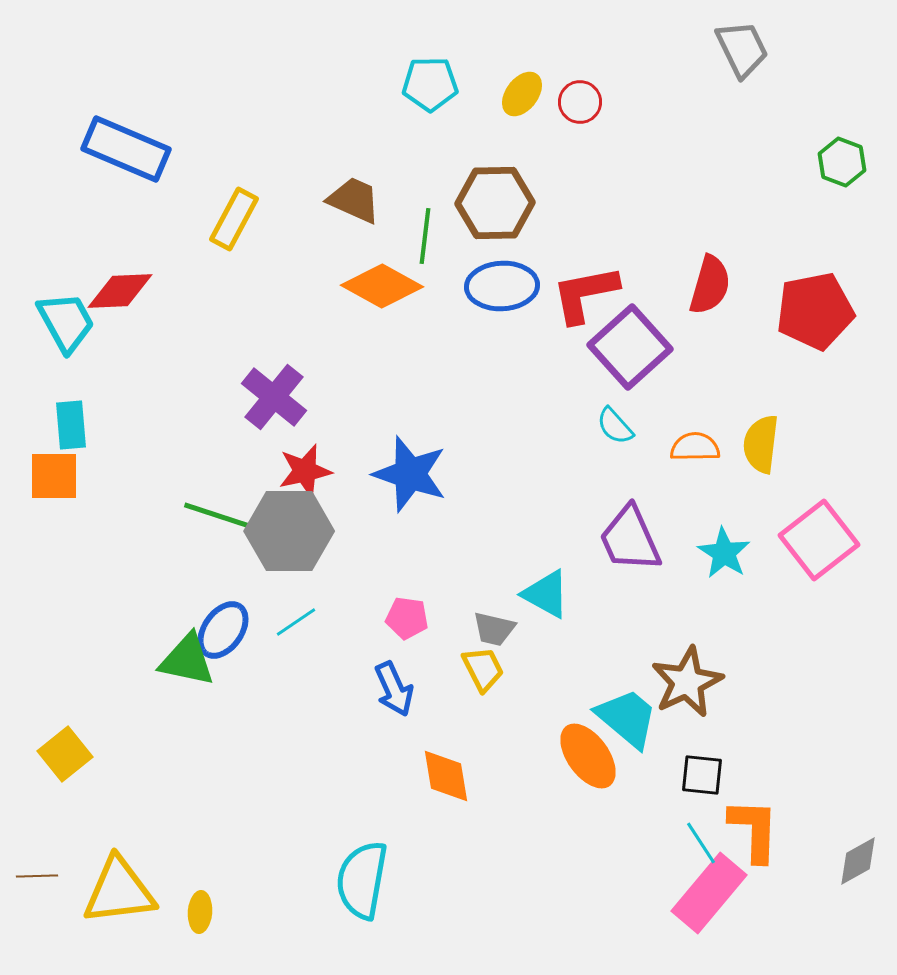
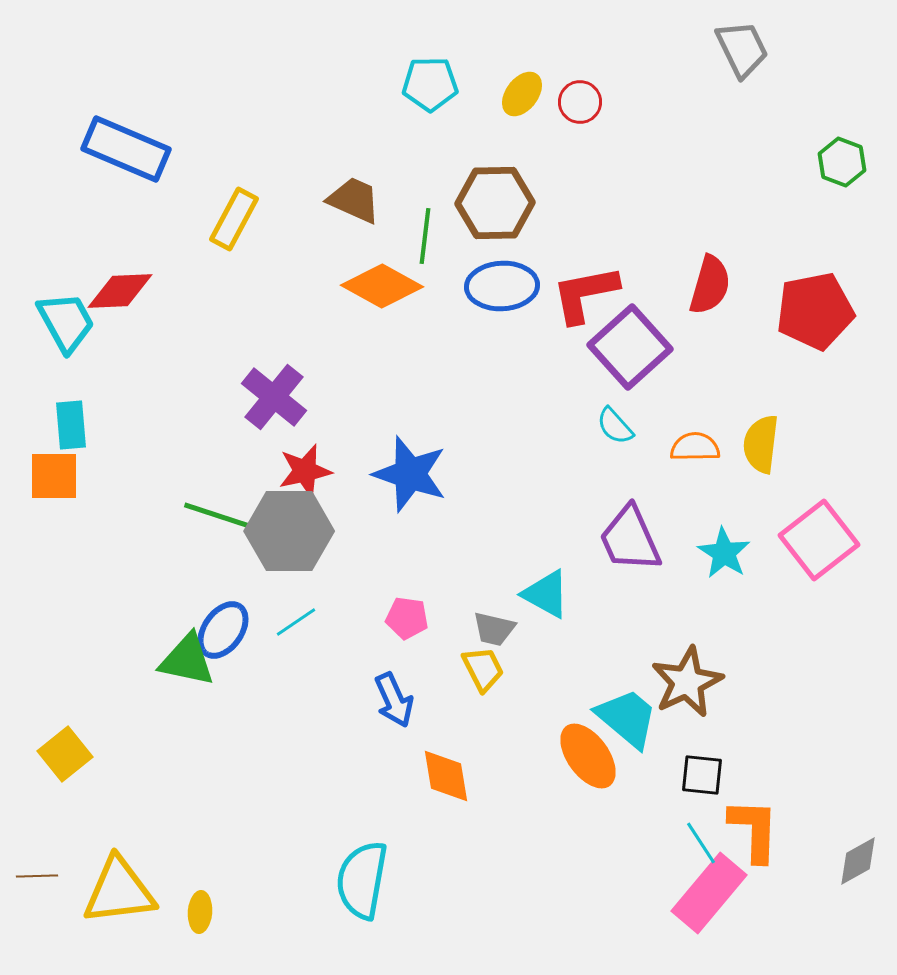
blue arrow at (394, 689): moved 11 px down
